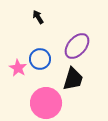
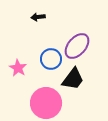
black arrow: rotated 64 degrees counterclockwise
blue circle: moved 11 px right
black trapezoid: rotated 20 degrees clockwise
